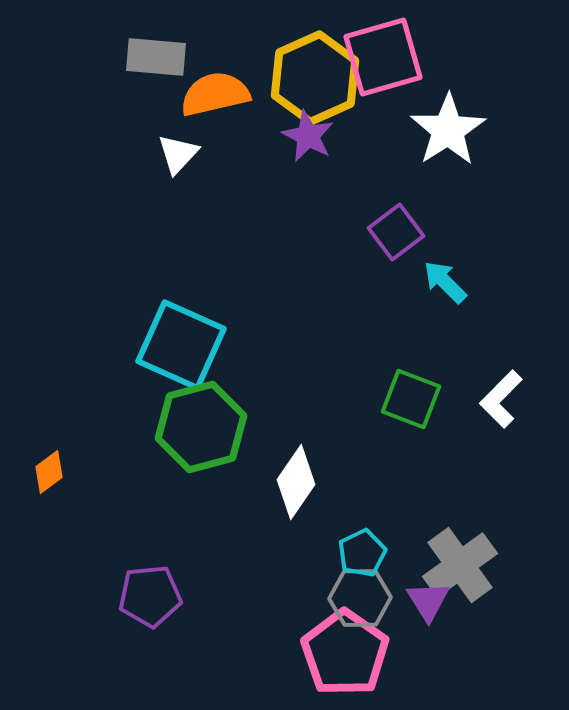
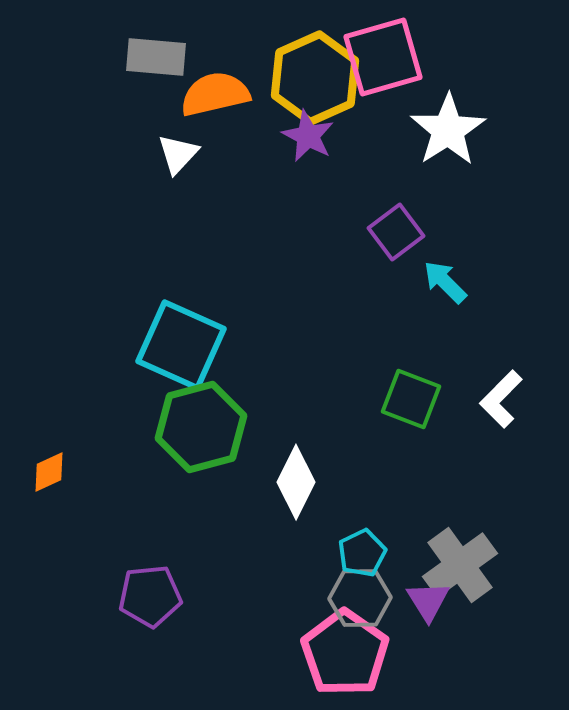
orange diamond: rotated 12 degrees clockwise
white diamond: rotated 8 degrees counterclockwise
